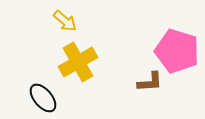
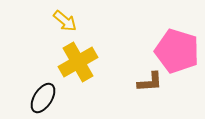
black ellipse: rotated 72 degrees clockwise
